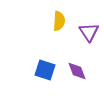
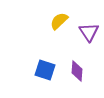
yellow semicircle: rotated 138 degrees counterclockwise
purple diamond: rotated 25 degrees clockwise
